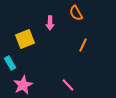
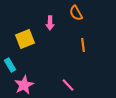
orange line: rotated 32 degrees counterclockwise
cyan rectangle: moved 2 px down
pink star: moved 1 px right
